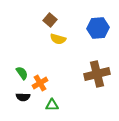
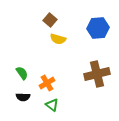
orange cross: moved 7 px right
green triangle: rotated 40 degrees clockwise
